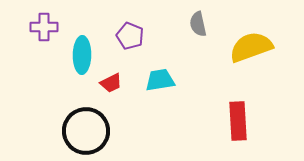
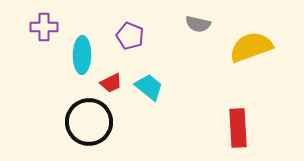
gray semicircle: rotated 65 degrees counterclockwise
cyan trapezoid: moved 11 px left, 7 px down; rotated 48 degrees clockwise
red rectangle: moved 7 px down
black circle: moved 3 px right, 9 px up
